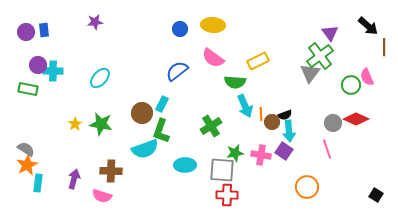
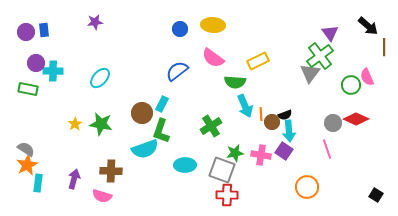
purple circle at (38, 65): moved 2 px left, 2 px up
gray square at (222, 170): rotated 16 degrees clockwise
